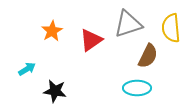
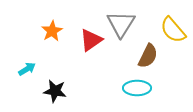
gray triangle: moved 7 px left; rotated 40 degrees counterclockwise
yellow semicircle: moved 2 px right, 2 px down; rotated 36 degrees counterclockwise
